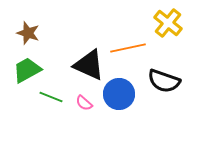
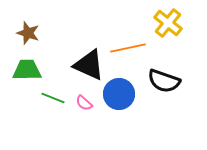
green trapezoid: rotated 28 degrees clockwise
green line: moved 2 px right, 1 px down
